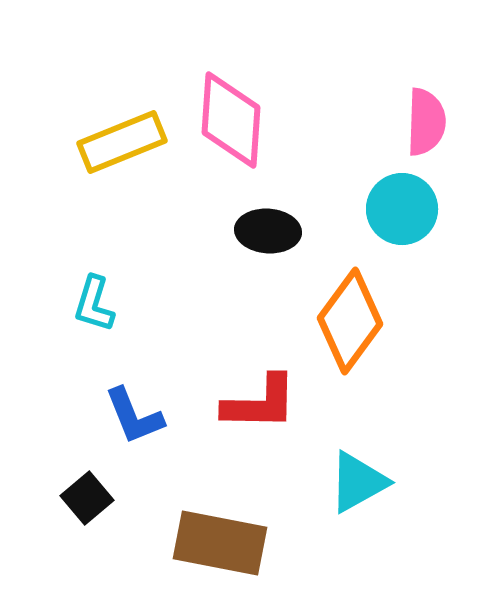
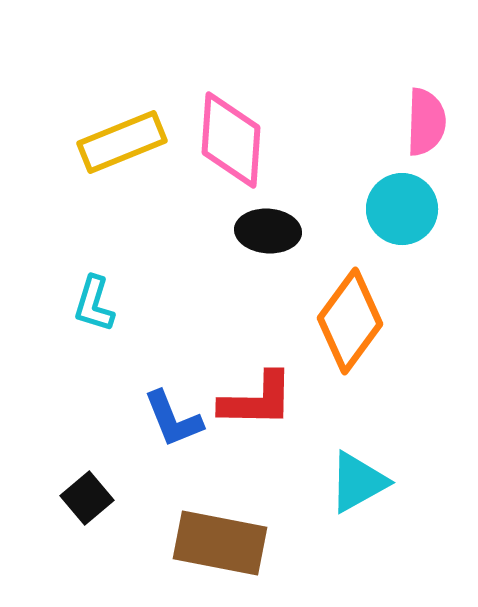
pink diamond: moved 20 px down
red L-shape: moved 3 px left, 3 px up
blue L-shape: moved 39 px right, 3 px down
